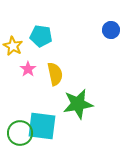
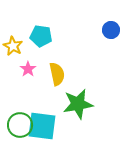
yellow semicircle: moved 2 px right
green circle: moved 8 px up
